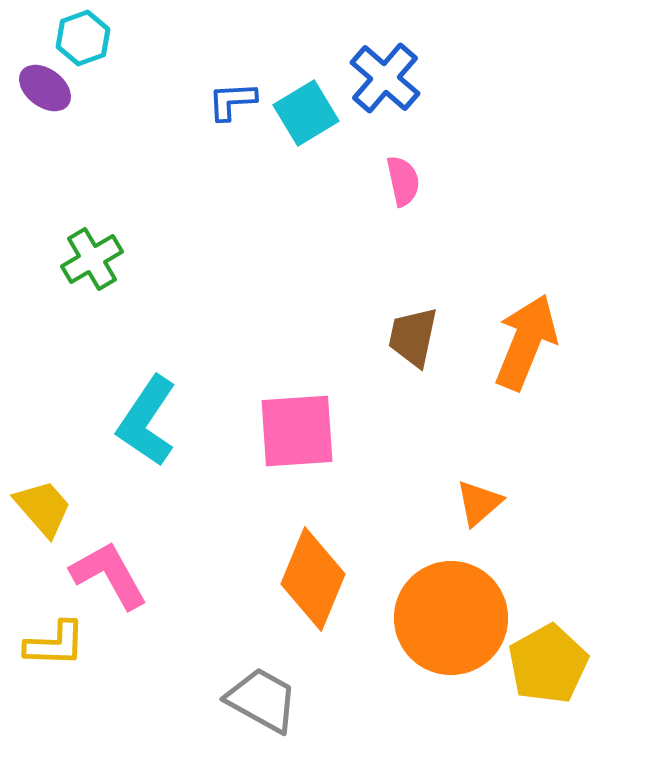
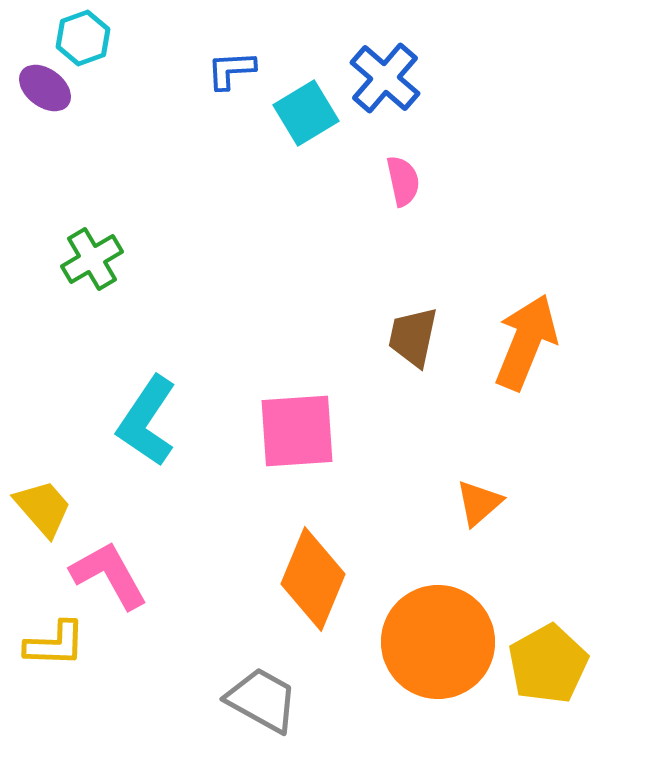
blue L-shape: moved 1 px left, 31 px up
orange circle: moved 13 px left, 24 px down
